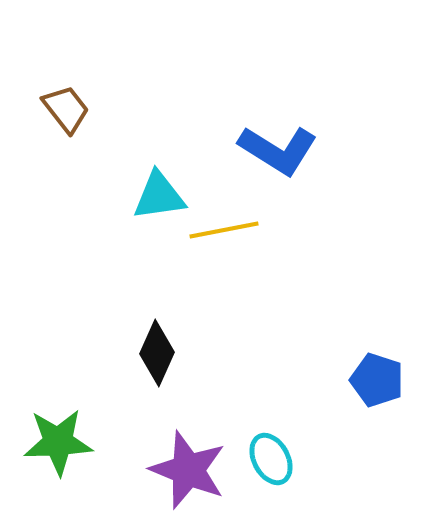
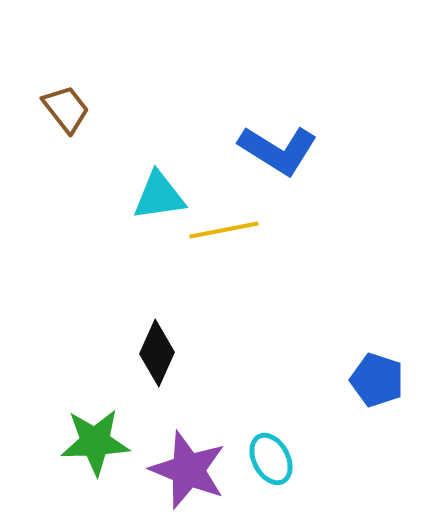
green star: moved 37 px right
